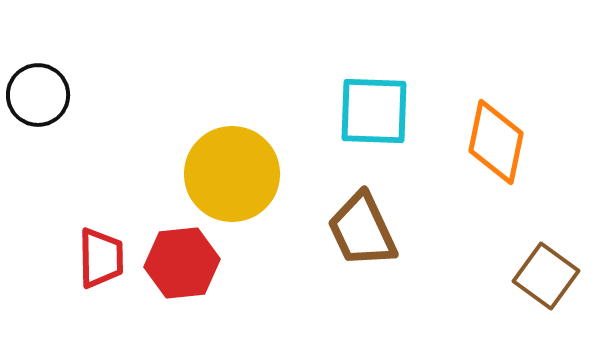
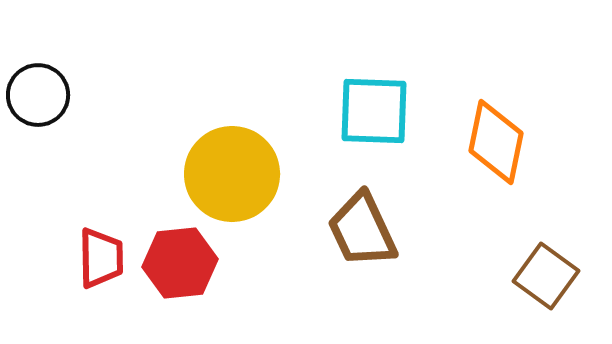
red hexagon: moved 2 px left
